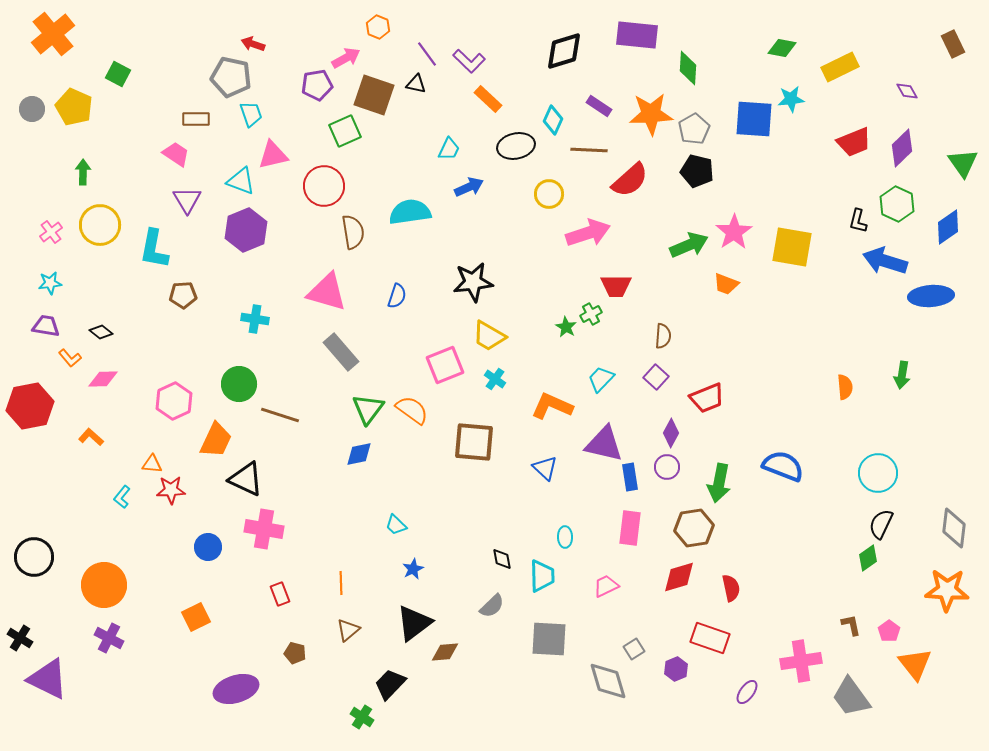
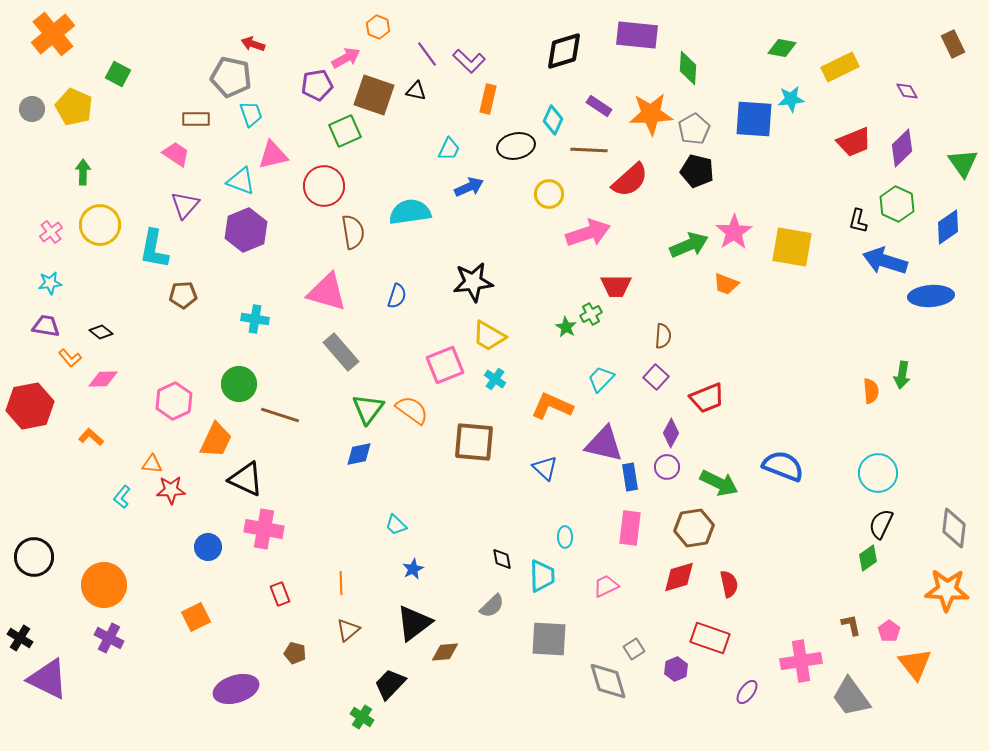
black triangle at (416, 84): moved 7 px down
orange rectangle at (488, 99): rotated 60 degrees clockwise
purple triangle at (187, 200): moved 2 px left, 5 px down; rotated 12 degrees clockwise
orange semicircle at (845, 387): moved 26 px right, 4 px down
green arrow at (719, 483): rotated 75 degrees counterclockwise
red semicircle at (731, 588): moved 2 px left, 4 px up
